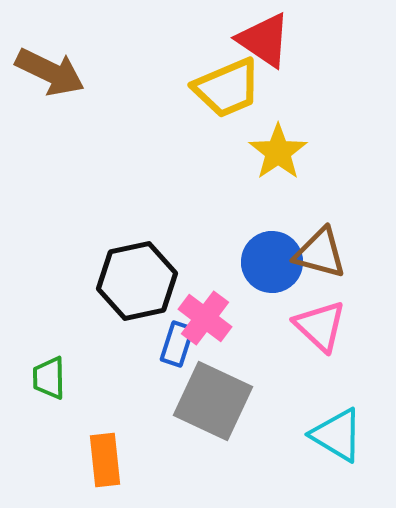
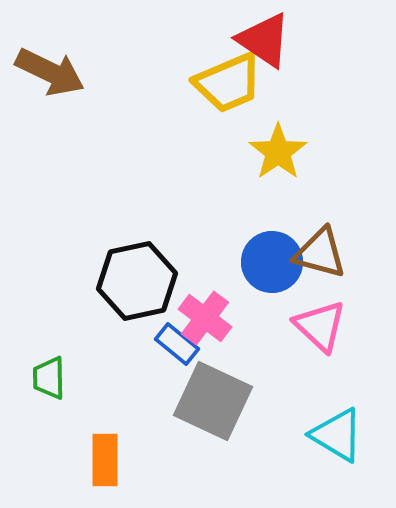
yellow trapezoid: moved 1 px right, 5 px up
blue rectangle: rotated 69 degrees counterclockwise
orange rectangle: rotated 6 degrees clockwise
